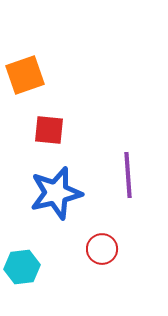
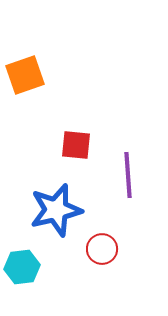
red square: moved 27 px right, 15 px down
blue star: moved 17 px down
